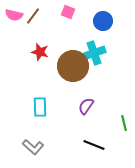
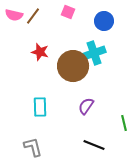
blue circle: moved 1 px right
gray L-shape: rotated 145 degrees counterclockwise
